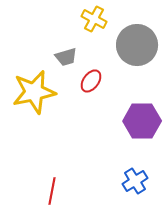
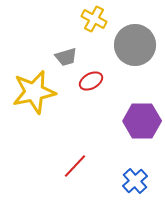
gray circle: moved 2 px left
red ellipse: rotated 25 degrees clockwise
blue cross: rotated 10 degrees counterclockwise
red line: moved 23 px right, 25 px up; rotated 32 degrees clockwise
